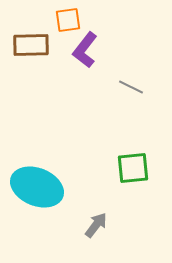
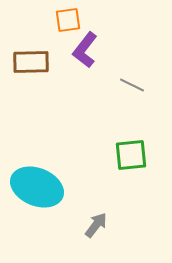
brown rectangle: moved 17 px down
gray line: moved 1 px right, 2 px up
green square: moved 2 px left, 13 px up
